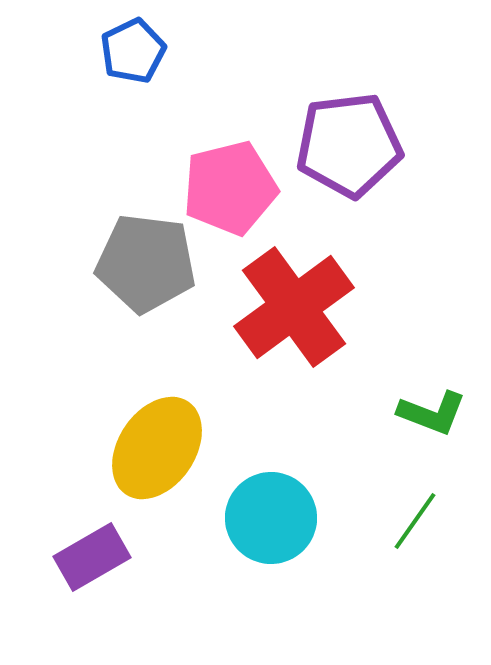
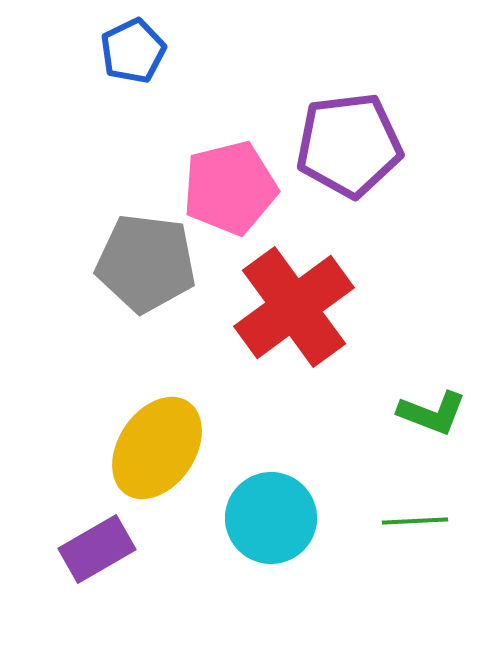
green line: rotated 52 degrees clockwise
purple rectangle: moved 5 px right, 8 px up
